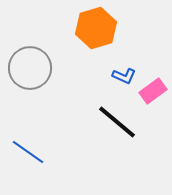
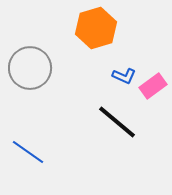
pink rectangle: moved 5 px up
